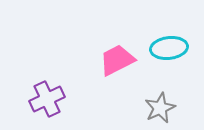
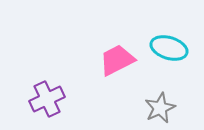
cyan ellipse: rotated 24 degrees clockwise
